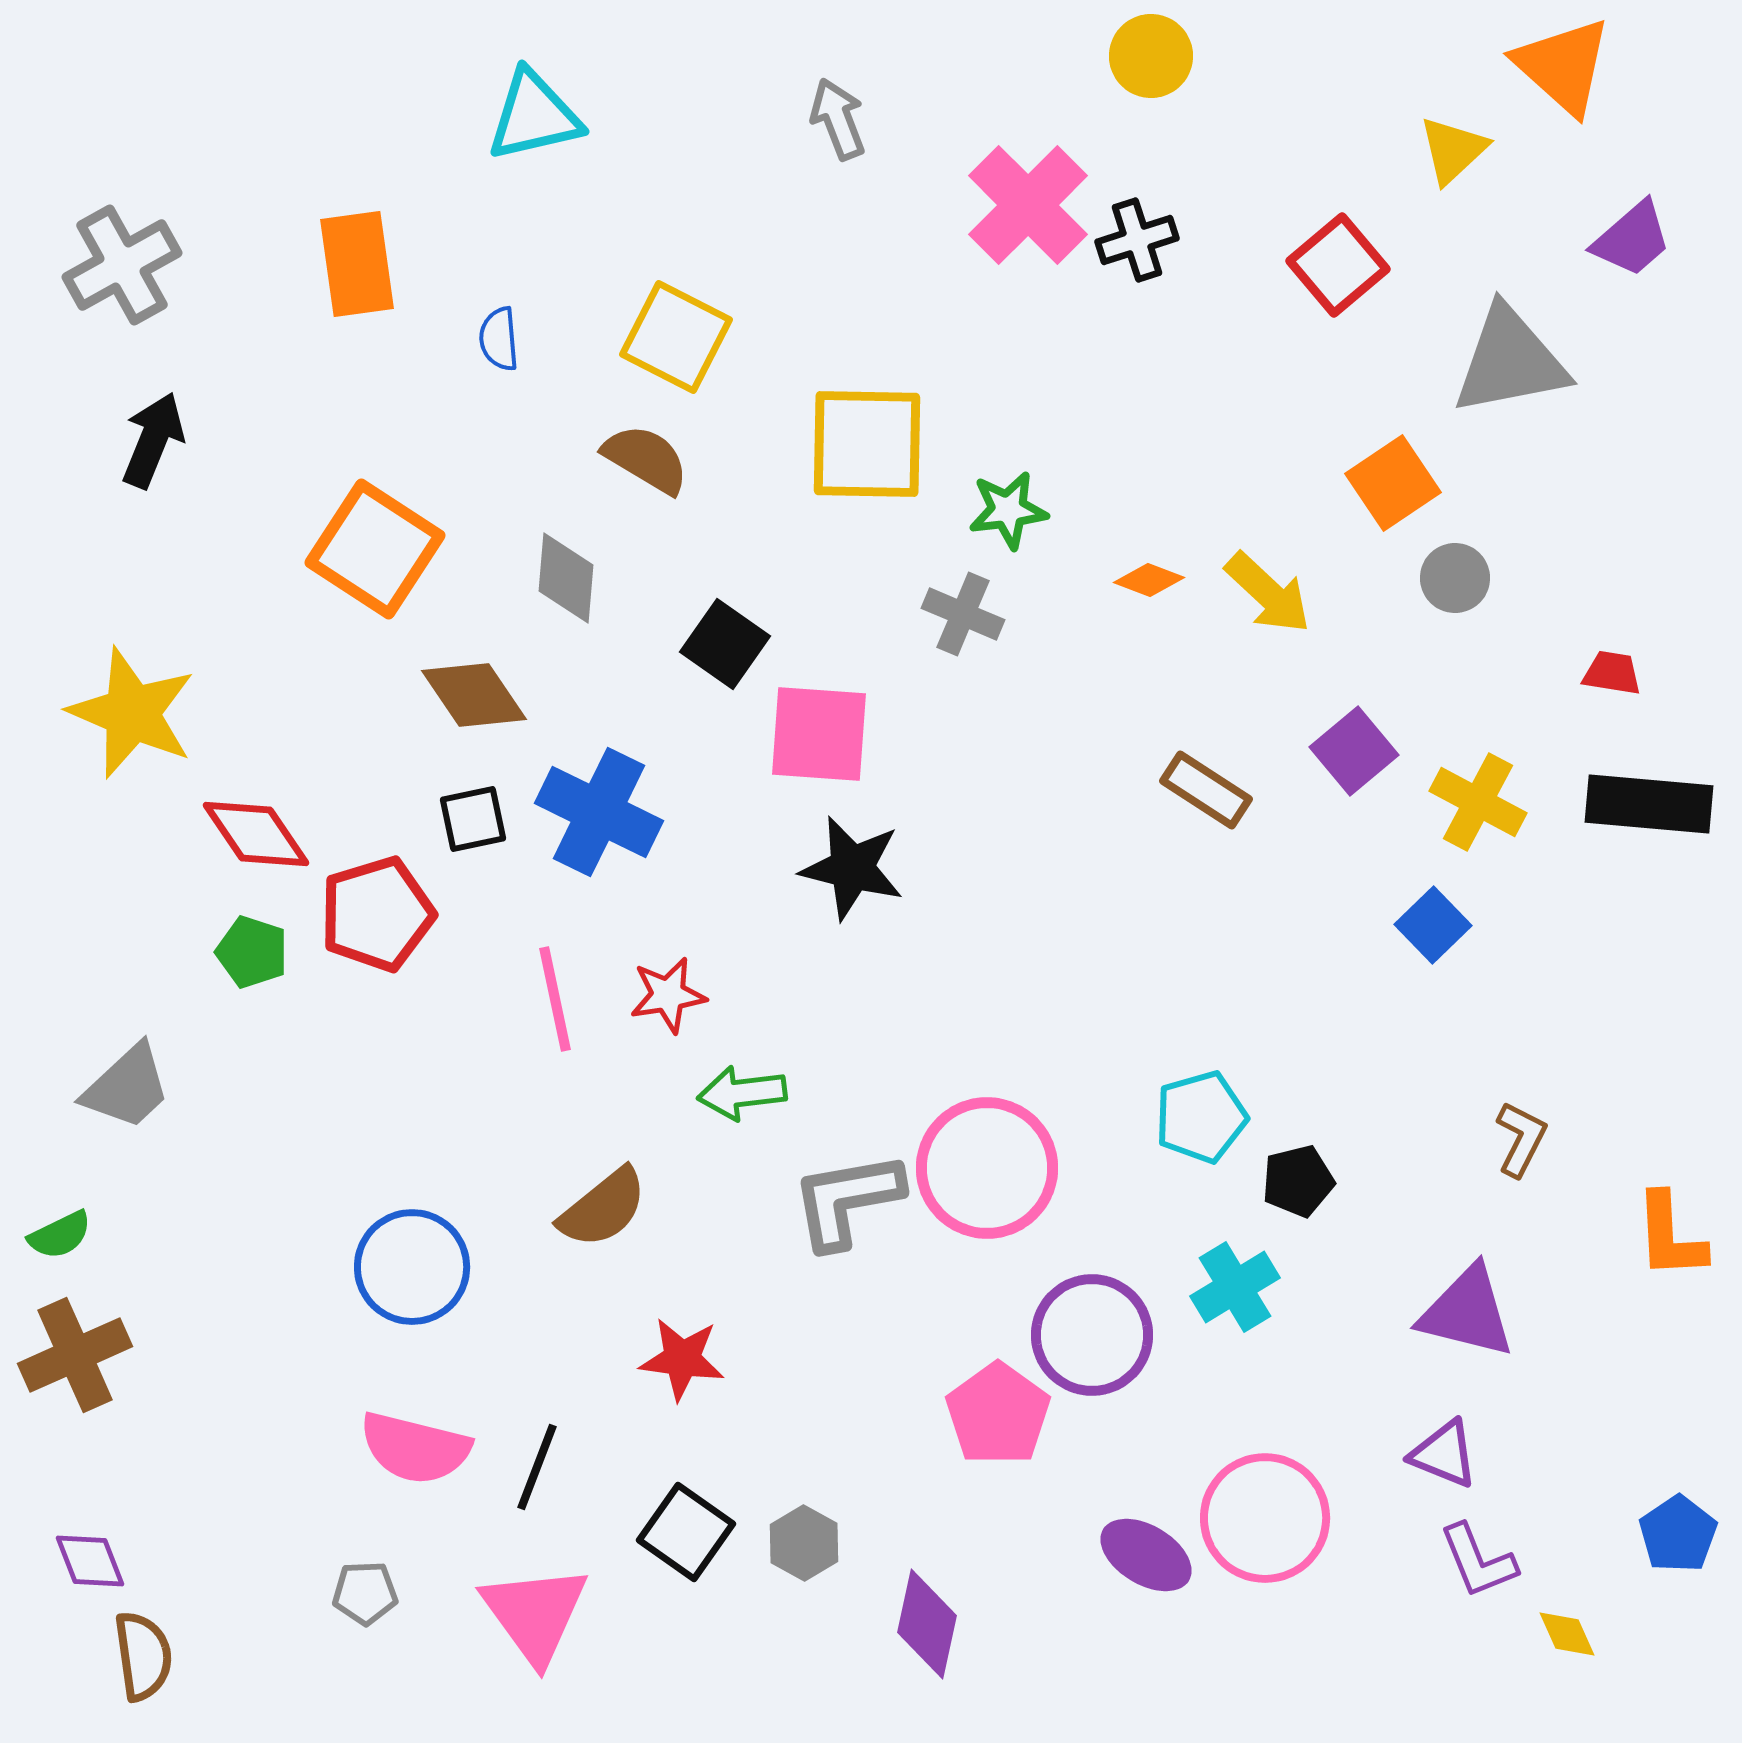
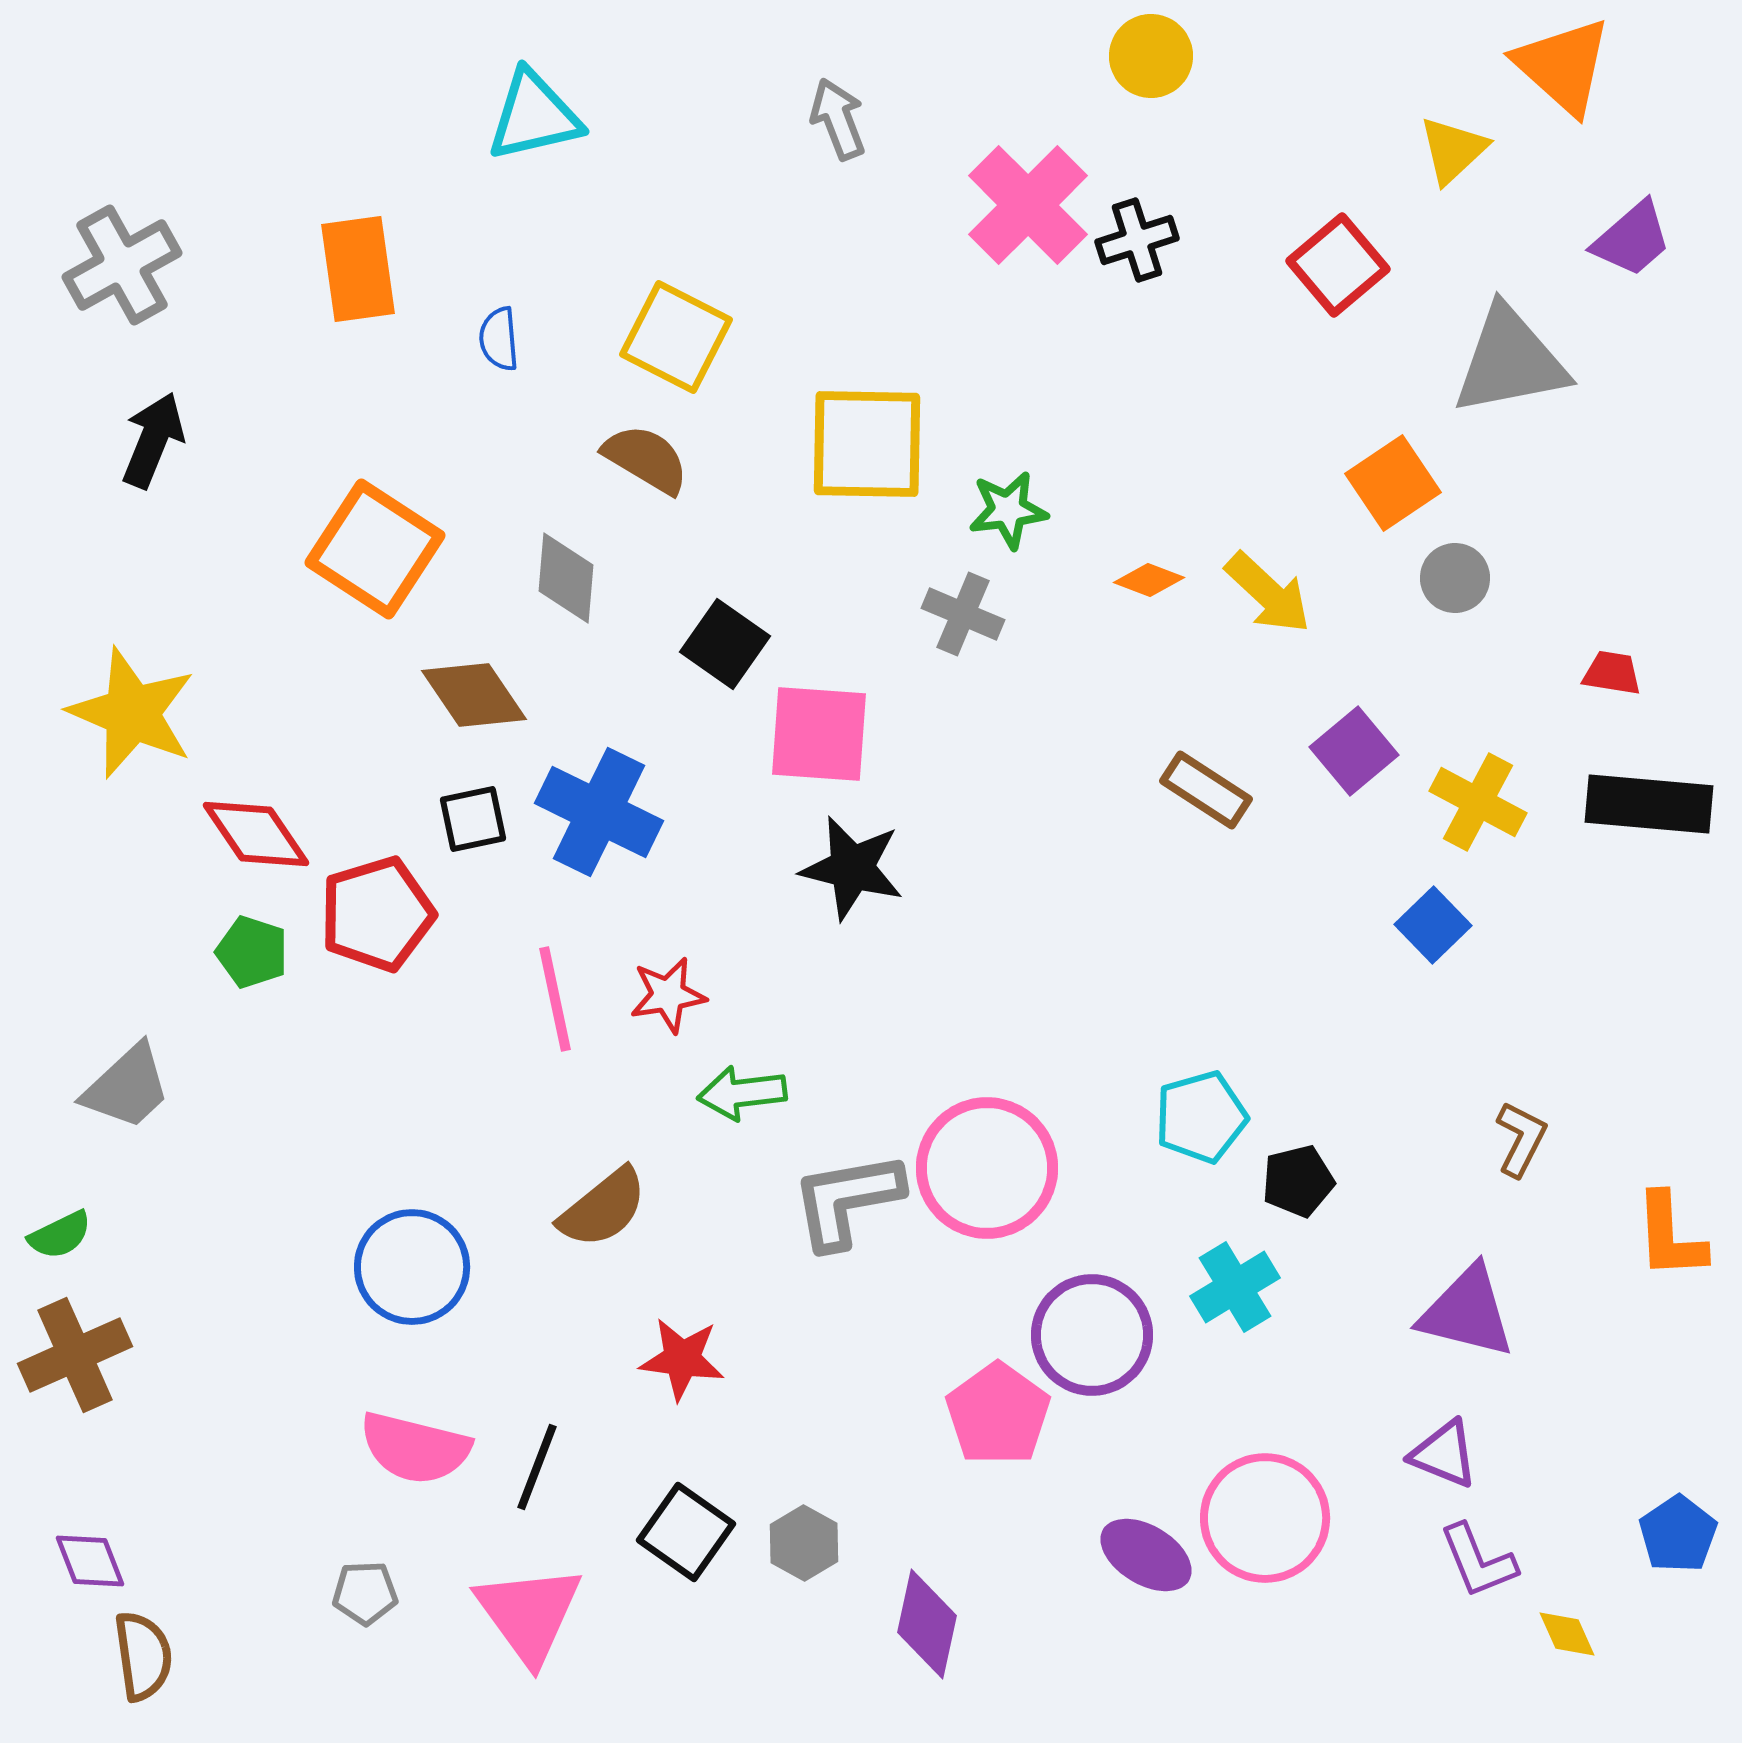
orange rectangle at (357, 264): moved 1 px right, 5 px down
pink triangle at (535, 1614): moved 6 px left
